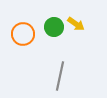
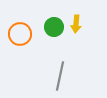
yellow arrow: rotated 60 degrees clockwise
orange circle: moved 3 px left
